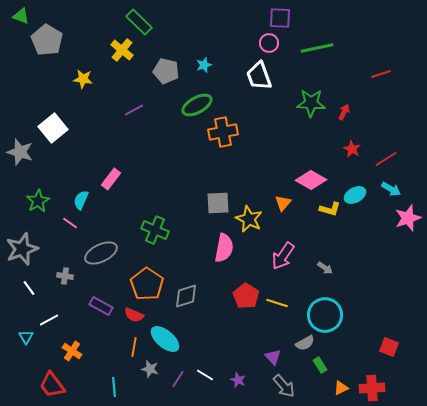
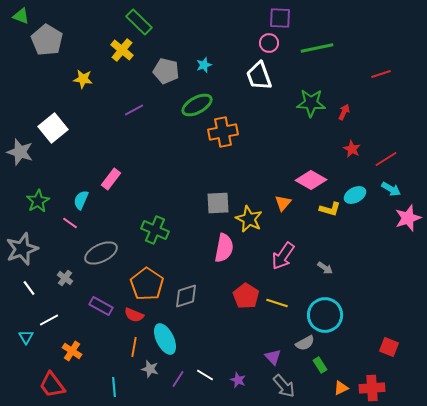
gray cross at (65, 276): moved 2 px down; rotated 28 degrees clockwise
cyan ellipse at (165, 339): rotated 24 degrees clockwise
